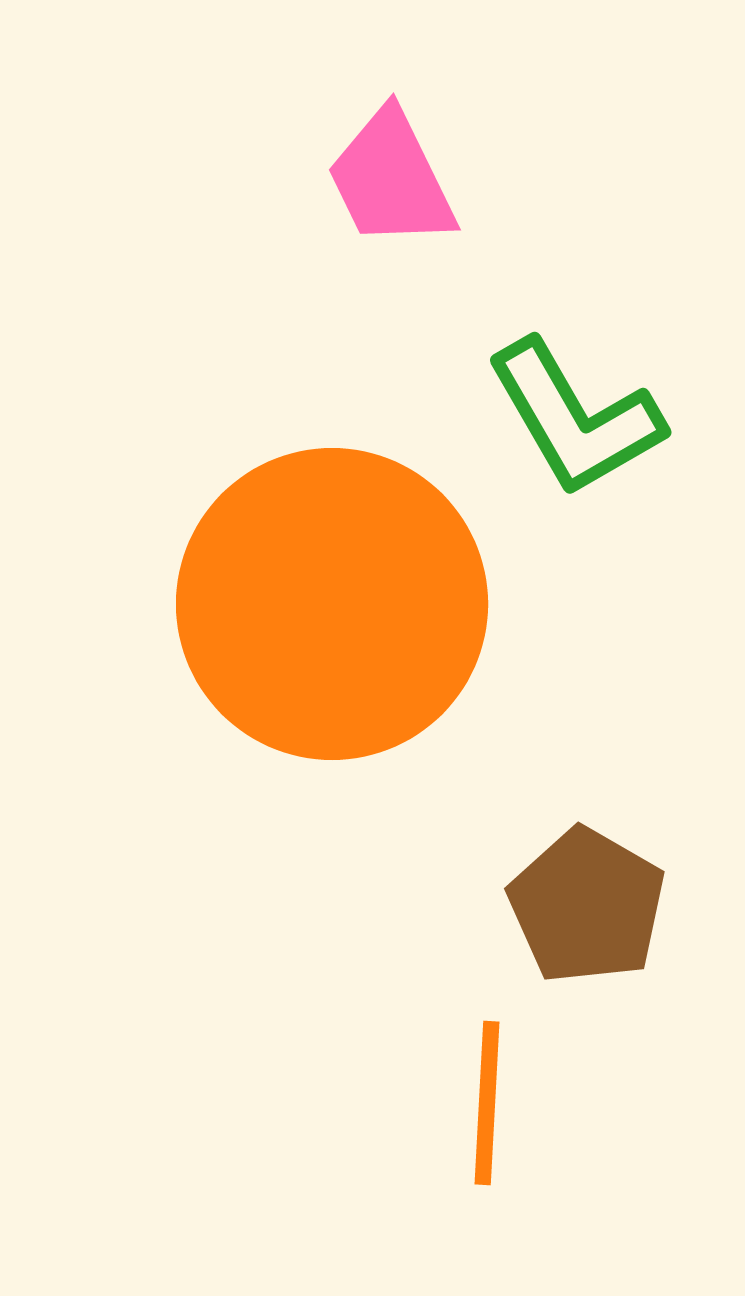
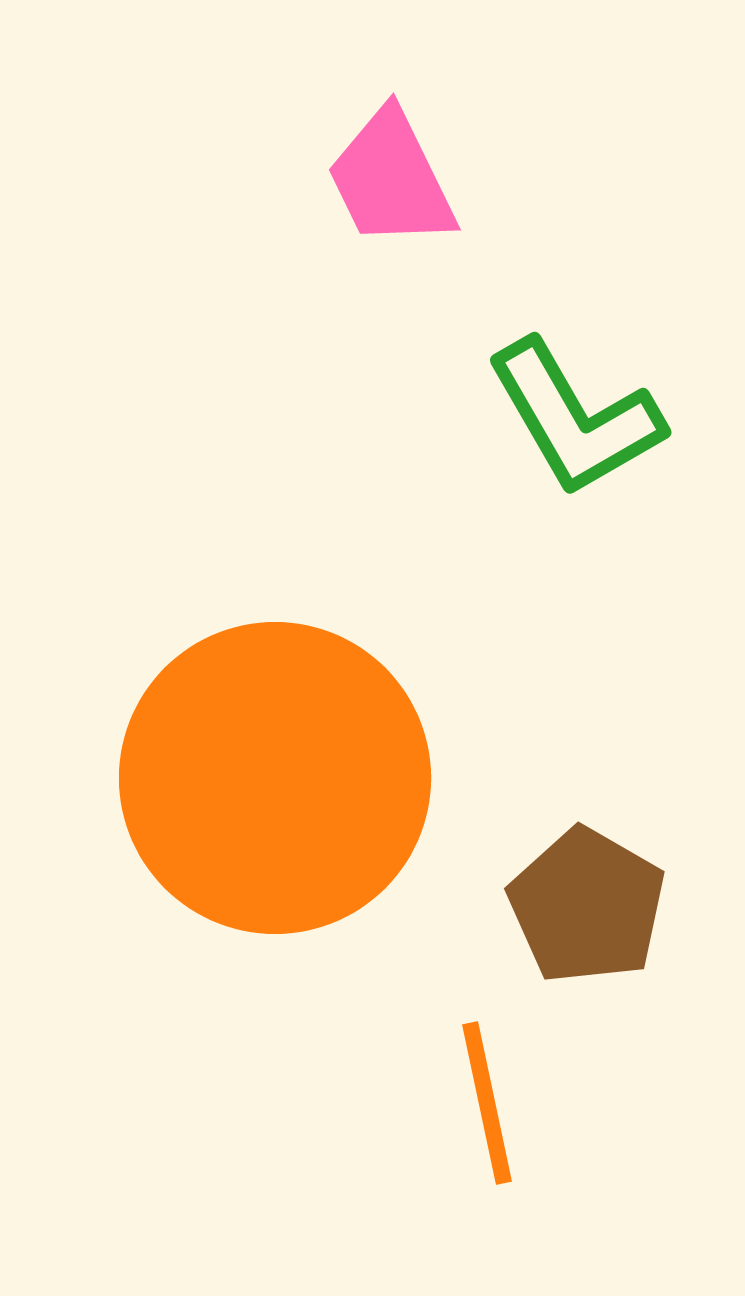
orange circle: moved 57 px left, 174 px down
orange line: rotated 15 degrees counterclockwise
